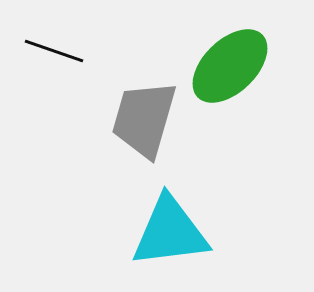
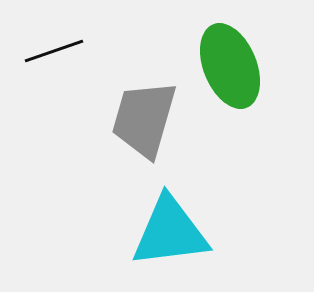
black line: rotated 38 degrees counterclockwise
green ellipse: rotated 68 degrees counterclockwise
